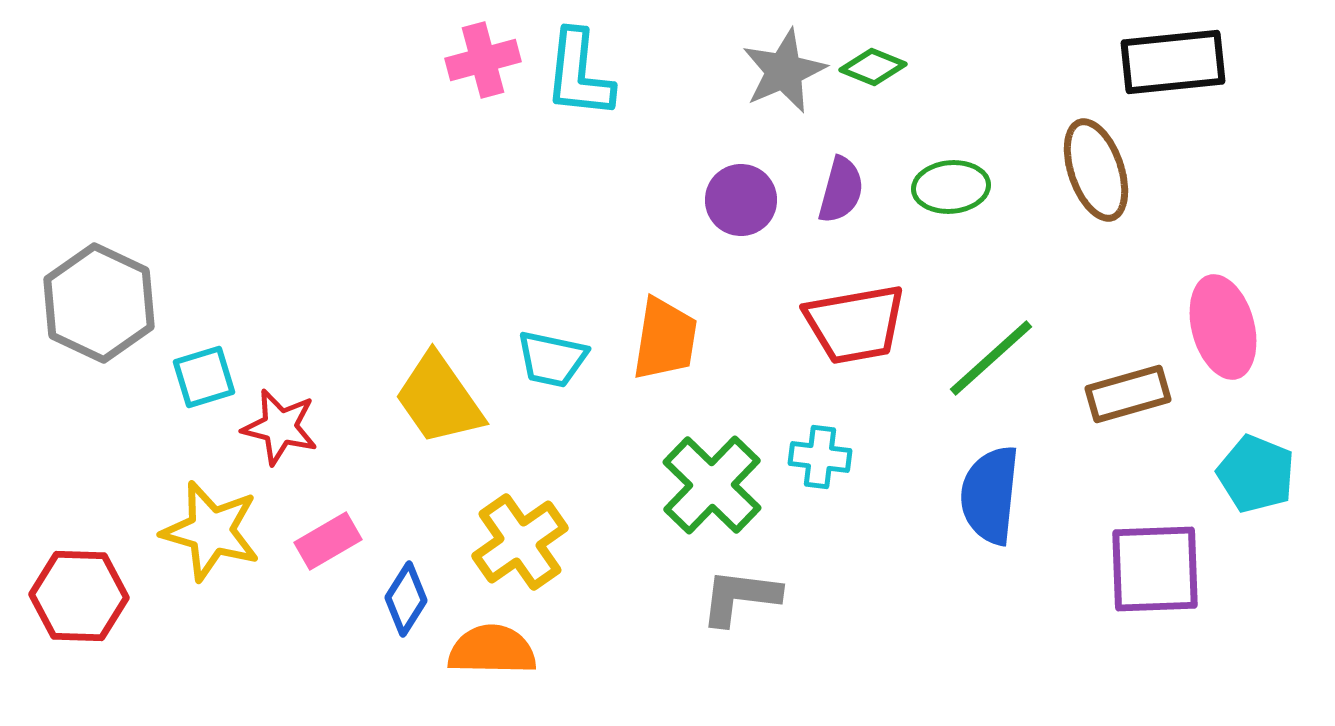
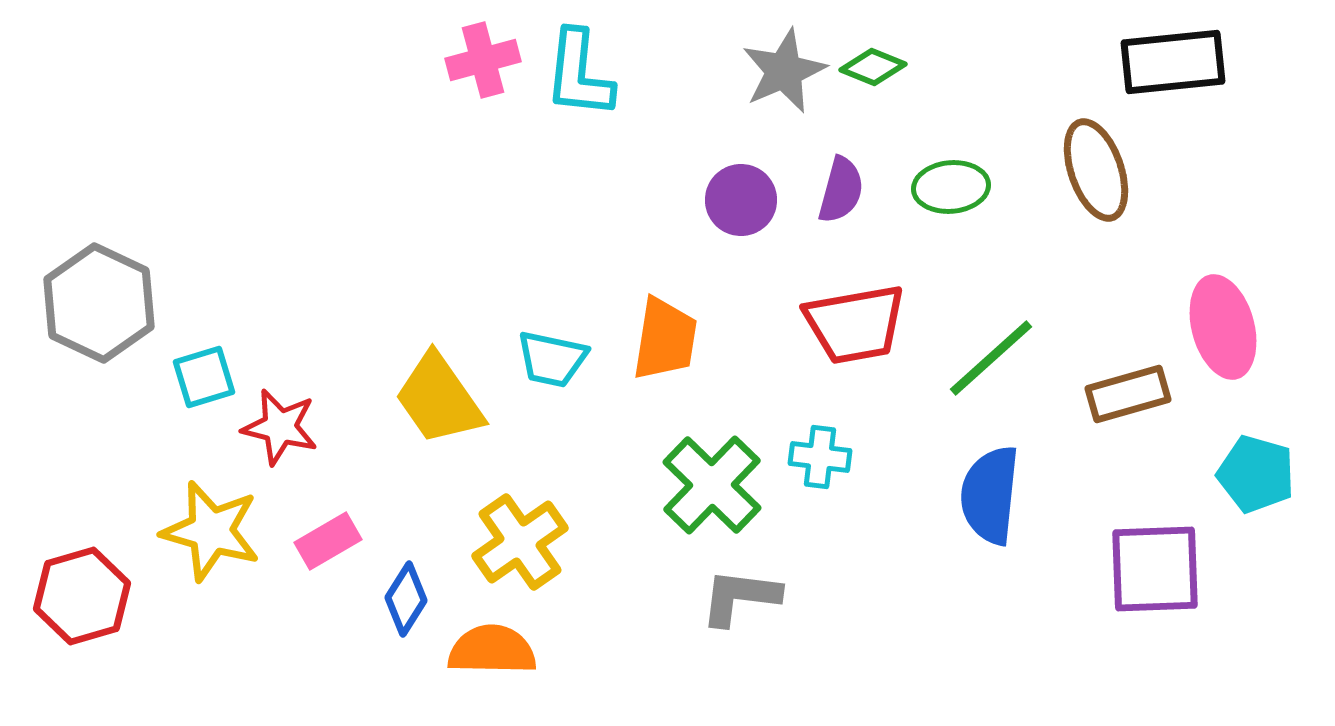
cyan pentagon: rotated 6 degrees counterclockwise
red hexagon: moved 3 px right; rotated 18 degrees counterclockwise
